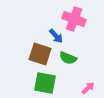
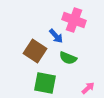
pink cross: moved 1 px down
brown square: moved 5 px left, 3 px up; rotated 15 degrees clockwise
